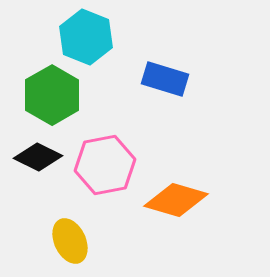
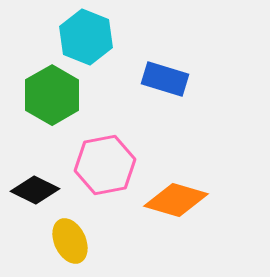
black diamond: moved 3 px left, 33 px down
